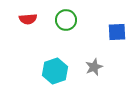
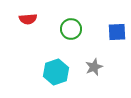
green circle: moved 5 px right, 9 px down
cyan hexagon: moved 1 px right, 1 px down
